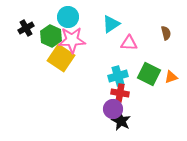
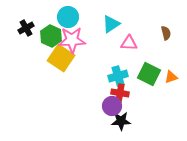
purple circle: moved 1 px left, 3 px up
black star: rotated 30 degrees counterclockwise
